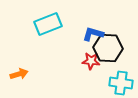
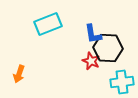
blue L-shape: rotated 115 degrees counterclockwise
red star: rotated 18 degrees clockwise
orange arrow: rotated 126 degrees clockwise
cyan cross: moved 1 px right, 1 px up; rotated 15 degrees counterclockwise
